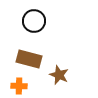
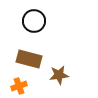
brown star: rotated 30 degrees counterclockwise
orange cross: rotated 21 degrees counterclockwise
